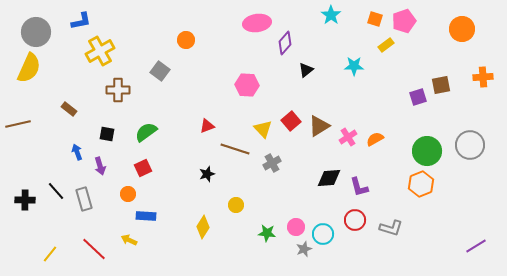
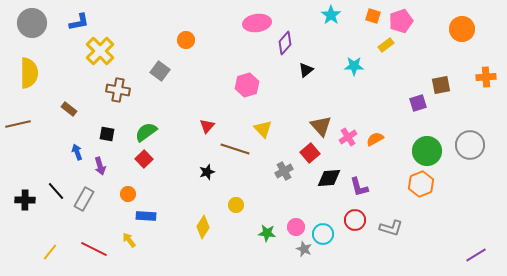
orange square at (375, 19): moved 2 px left, 3 px up
blue L-shape at (81, 21): moved 2 px left, 1 px down
pink pentagon at (404, 21): moved 3 px left
gray circle at (36, 32): moved 4 px left, 9 px up
yellow cross at (100, 51): rotated 16 degrees counterclockwise
yellow semicircle at (29, 68): moved 5 px down; rotated 24 degrees counterclockwise
orange cross at (483, 77): moved 3 px right
pink hexagon at (247, 85): rotated 20 degrees counterclockwise
brown cross at (118, 90): rotated 10 degrees clockwise
purple square at (418, 97): moved 6 px down
red square at (291, 121): moved 19 px right, 32 px down
red triangle at (207, 126): rotated 28 degrees counterclockwise
brown triangle at (319, 126): moved 2 px right; rotated 40 degrees counterclockwise
gray cross at (272, 163): moved 12 px right, 8 px down
red square at (143, 168): moved 1 px right, 9 px up; rotated 18 degrees counterclockwise
black star at (207, 174): moved 2 px up
gray rectangle at (84, 199): rotated 45 degrees clockwise
yellow arrow at (129, 240): rotated 28 degrees clockwise
purple line at (476, 246): moved 9 px down
red line at (94, 249): rotated 16 degrees counterclockwise
gray star at (304, 249): rotated 28 degrees counterclockwise
yellow line at (50, 254): moved 2 px up
